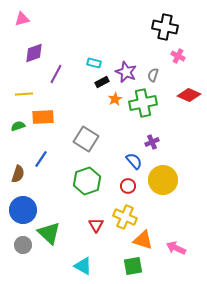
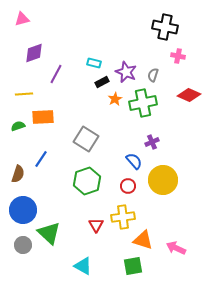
pink cross: rotated 16 degrees counterclockwise
yellow cross: moved 2 px left; rotated 30 degrees counterclockwise
